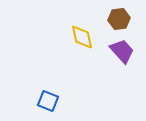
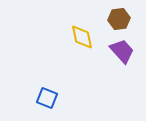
blue square: moved 1 px left, 3 px up
